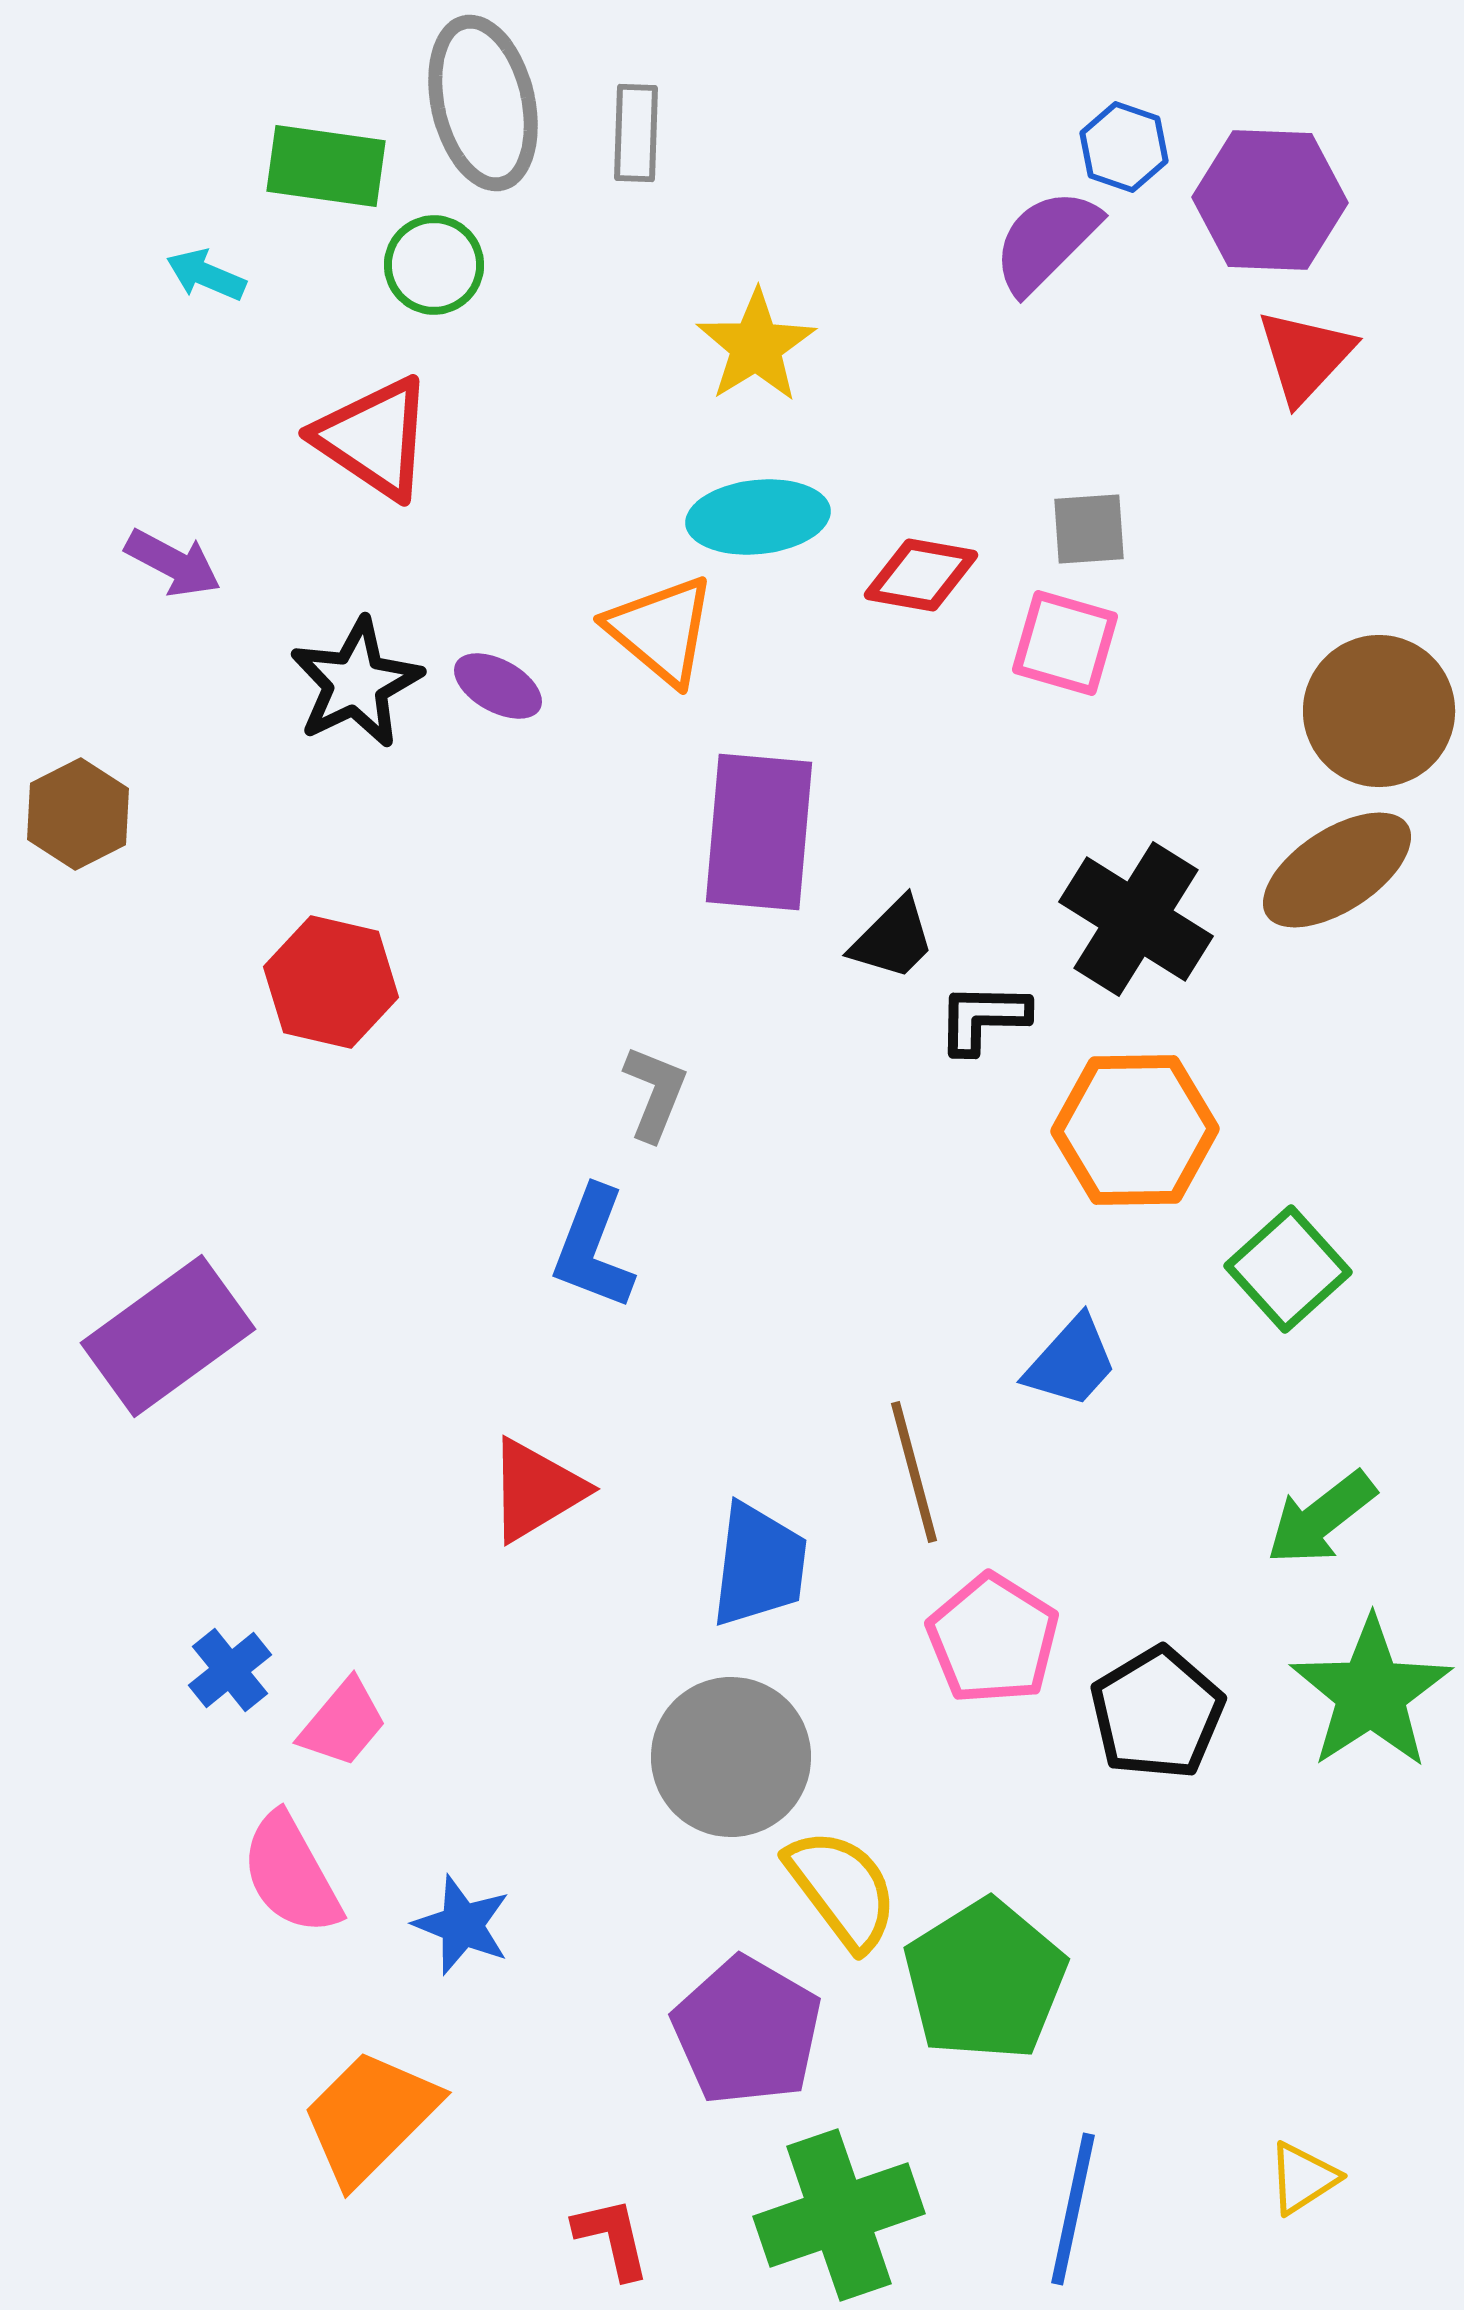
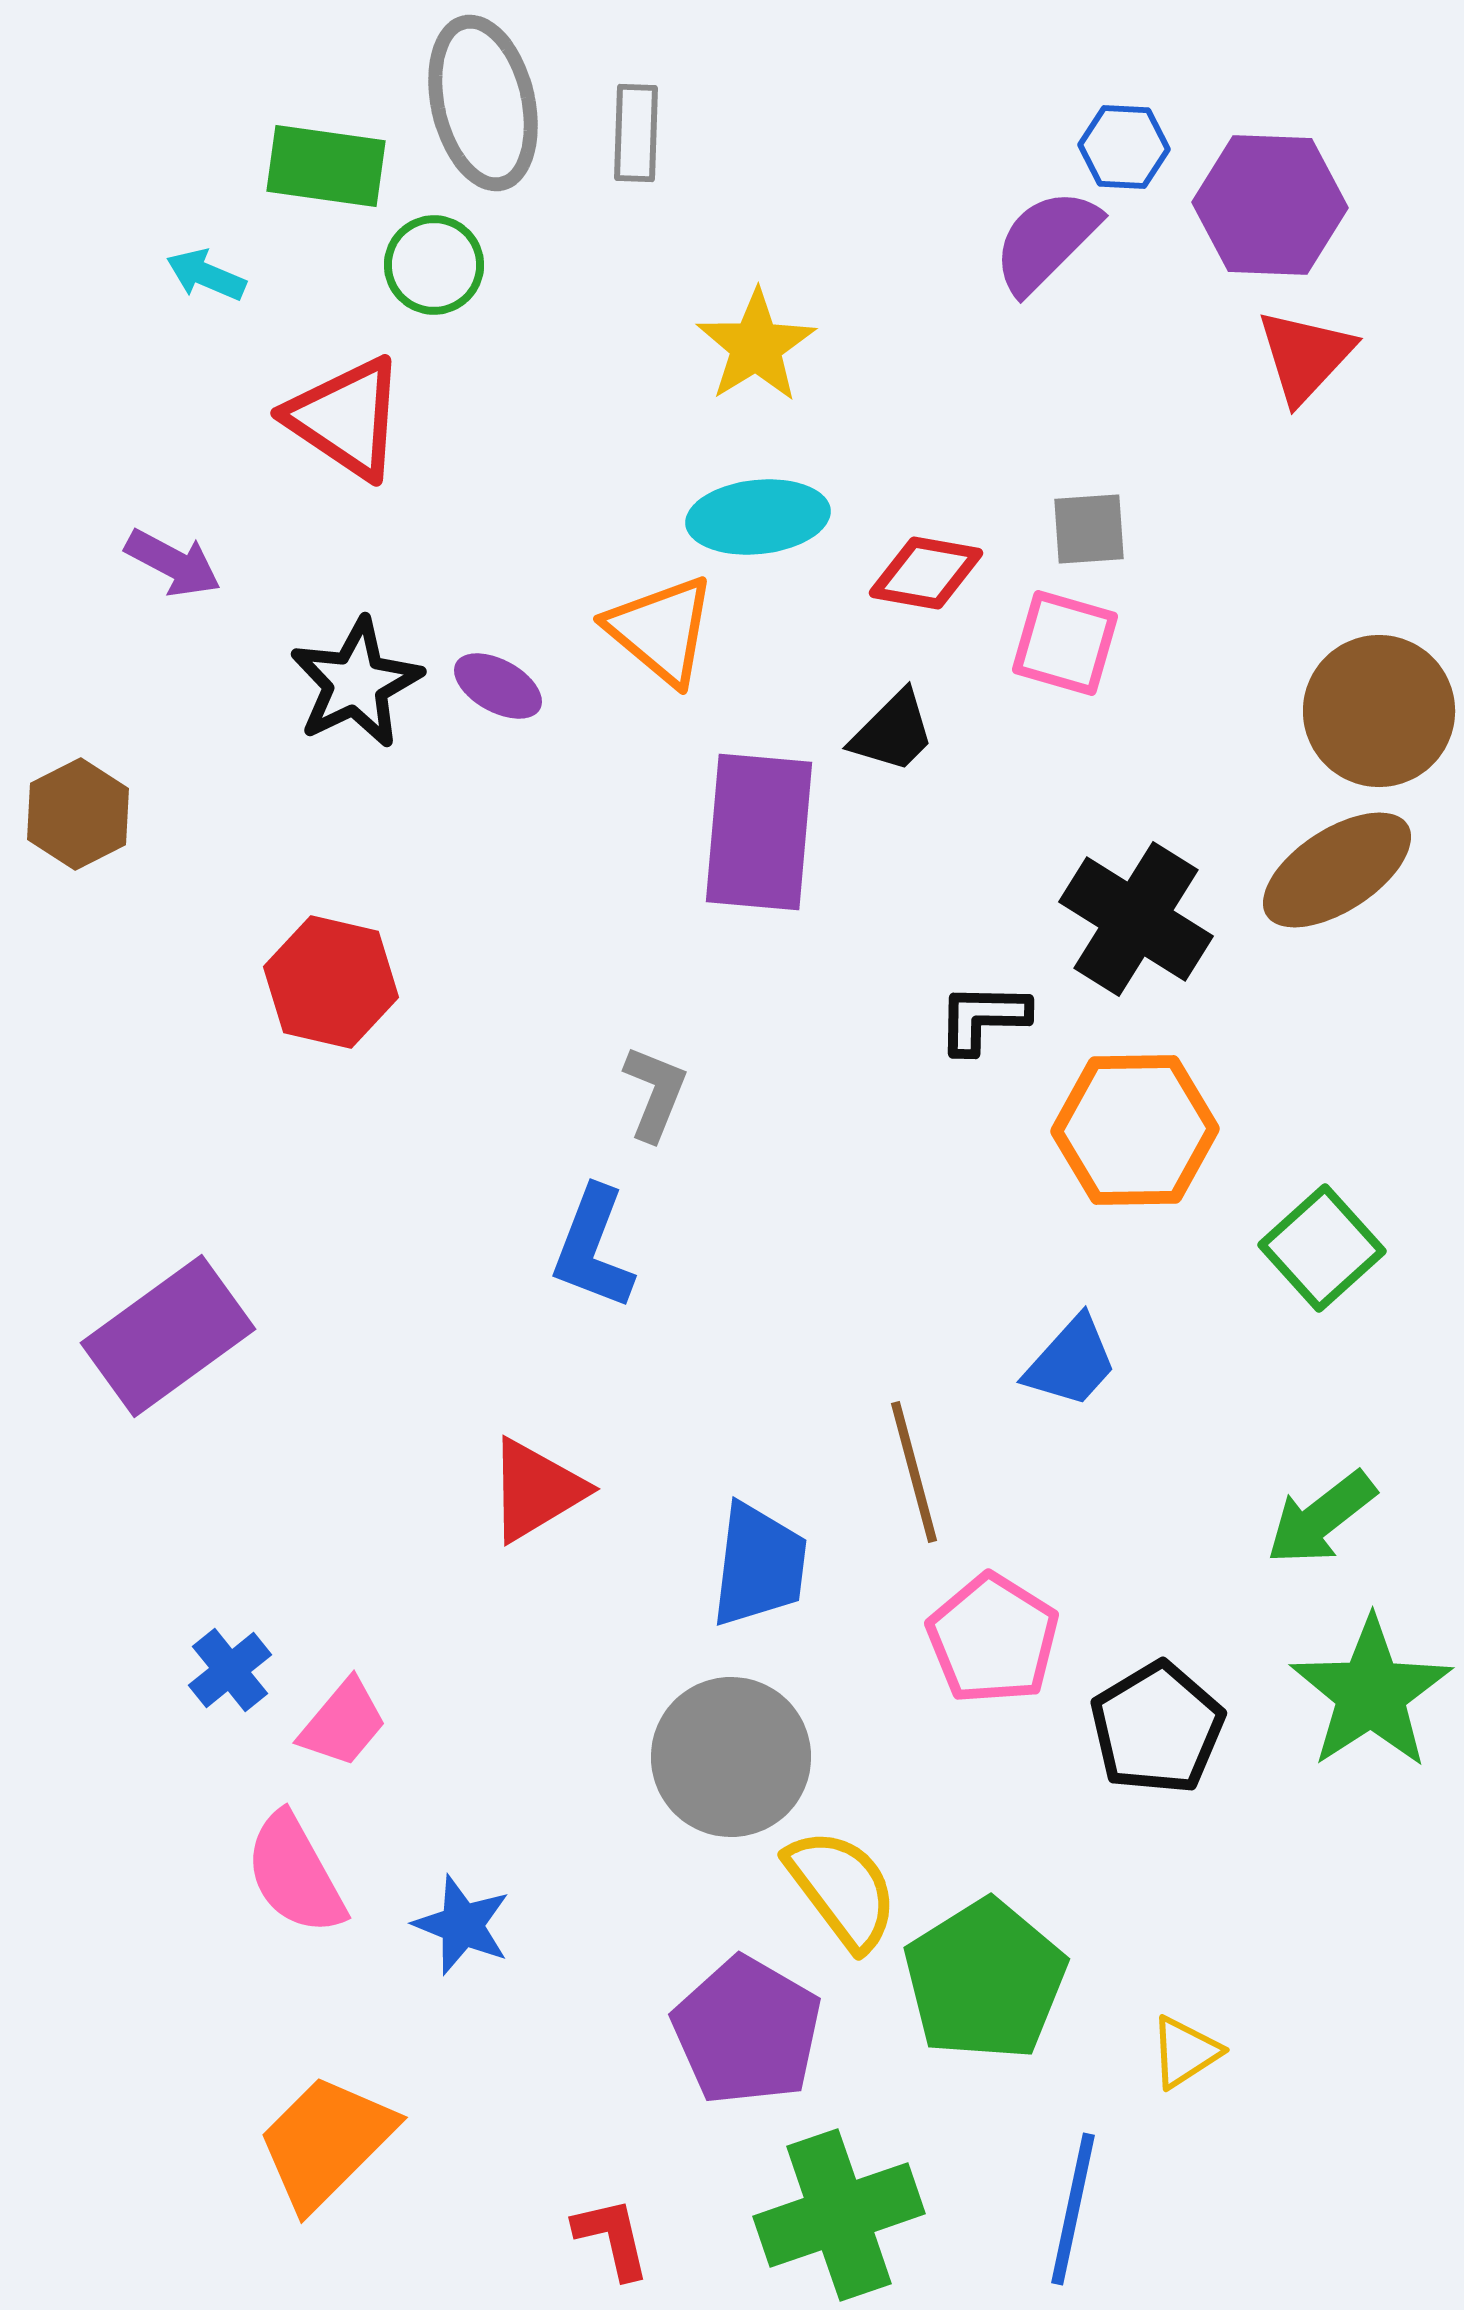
blue hexagon at (1124, 147): rotated 16 degrees counterclockwise
purple hexagon at (1270, 200): moved 5 px down
red triangle at (374, 438): moved 28 px left, 20 px up
red diamond at (921, 575): moved 5 px right, 2 px up
black trapezoid at (893, 939): moved 207 px up
green square at (1288, 1269): moved 34 px right, 21 px up
black pentagon at (1157, 1713): moved 15 px down
pink semicircle at (291, 1874): moved 4 px right
orange trapezoid at (370, 2117): moved 44 px left, 25 px down
yellow triangle at (1303, 2178): moved 118 px left, 126 px up
